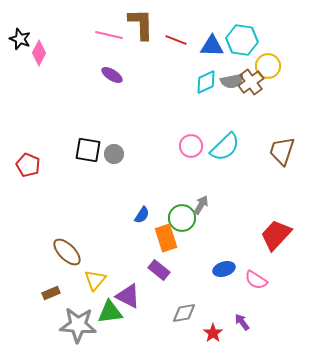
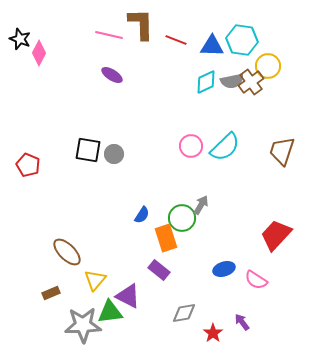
gray star: moved 5 px right; rotated 6 degrees counterclockwise
